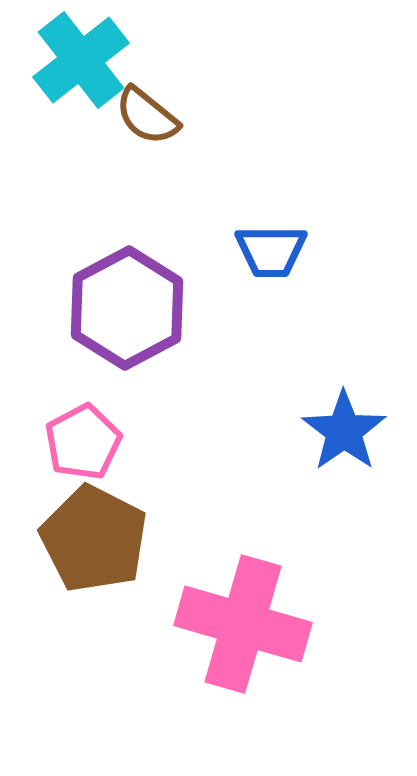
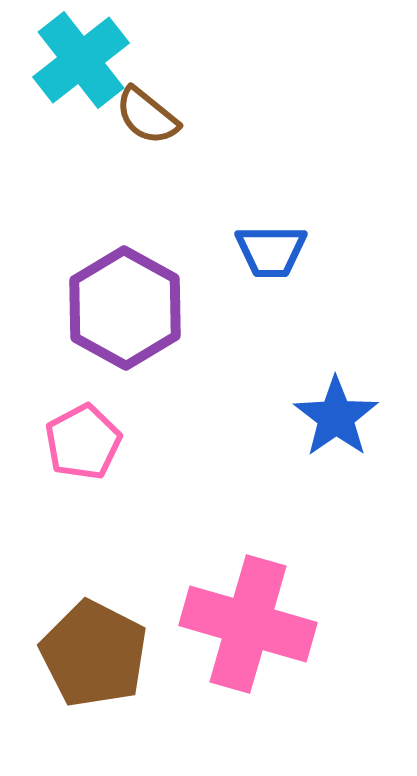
purple hexagon: moved 2 px left; rotated 3 degrees counterclockwise
blue star: moved 8 px left, 14 px up
brown pentagon: moved 115 px down
pink cross: moved 5 px right
